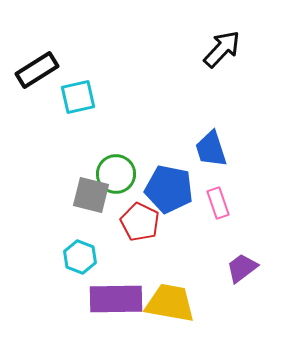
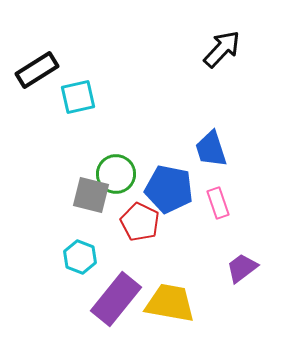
purple rectangle: rotated 50 degrees counterclockwise
